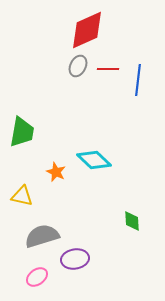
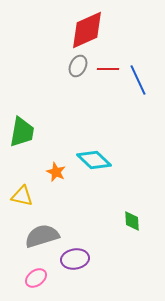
blue line: rotated 32 degrees counterclockwise
pink ellipse: moved 1 px left, 1 px down
